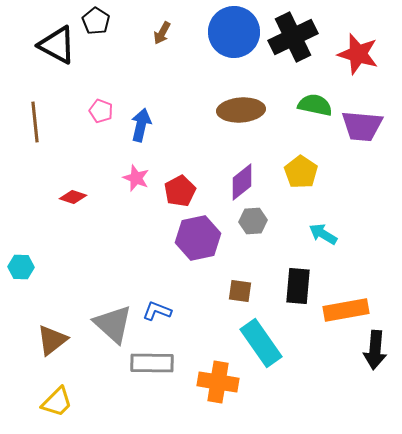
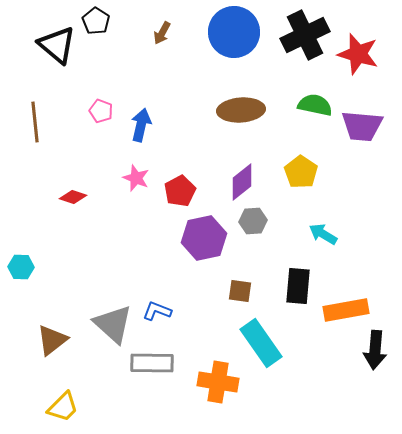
black cross: moved 12 px right, 2 px up
black triangle: rotated 12 degrees clockwise
purple hexagon: moved 6 px right
yellow trapezoid: moved 6 px right, 5 px down
